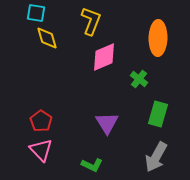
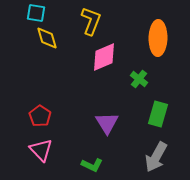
red pentagon: moved 1 px left, 5 px up
